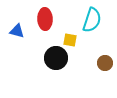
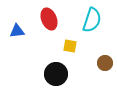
red ellipse: moved 4 px right; rotated 20 degrees counterclockwise
blue triangle: rotated 21 degrees counterclockwise
yellow square: moved 6 px down
black circle: moved 16 px down
